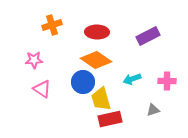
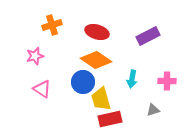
red ellipse: rotated 15 degrees clockwise
pink star: moved 1 px right, 4 px up; rotated 12 degrees counterclockwise
cyan arrow: rotated 60 degrees counterclockwise
